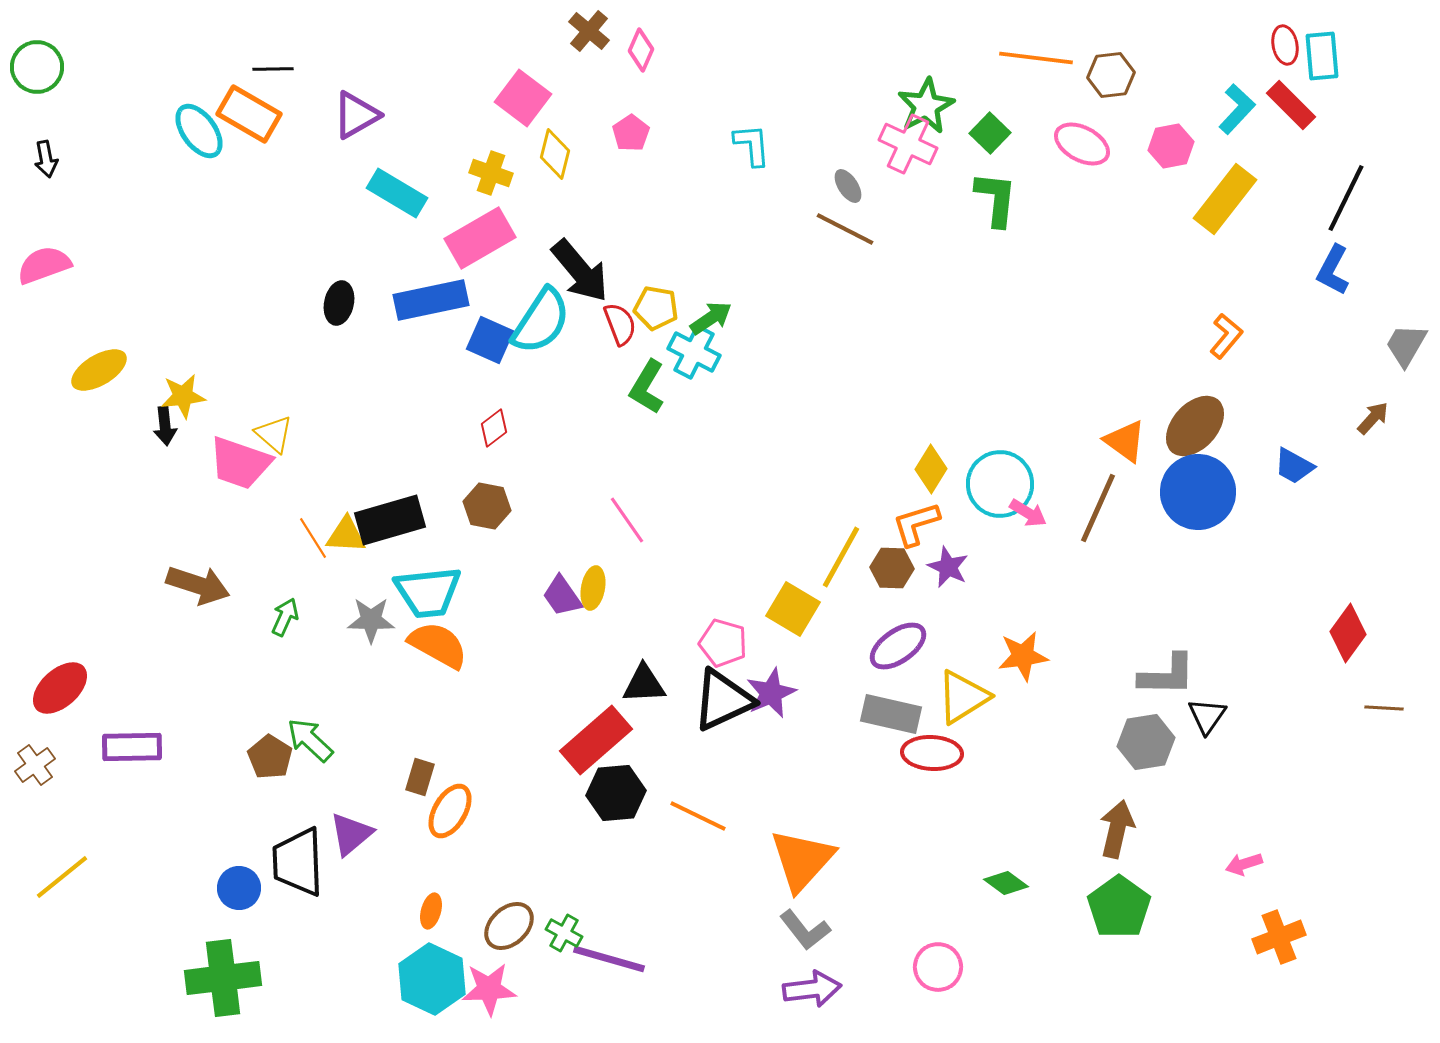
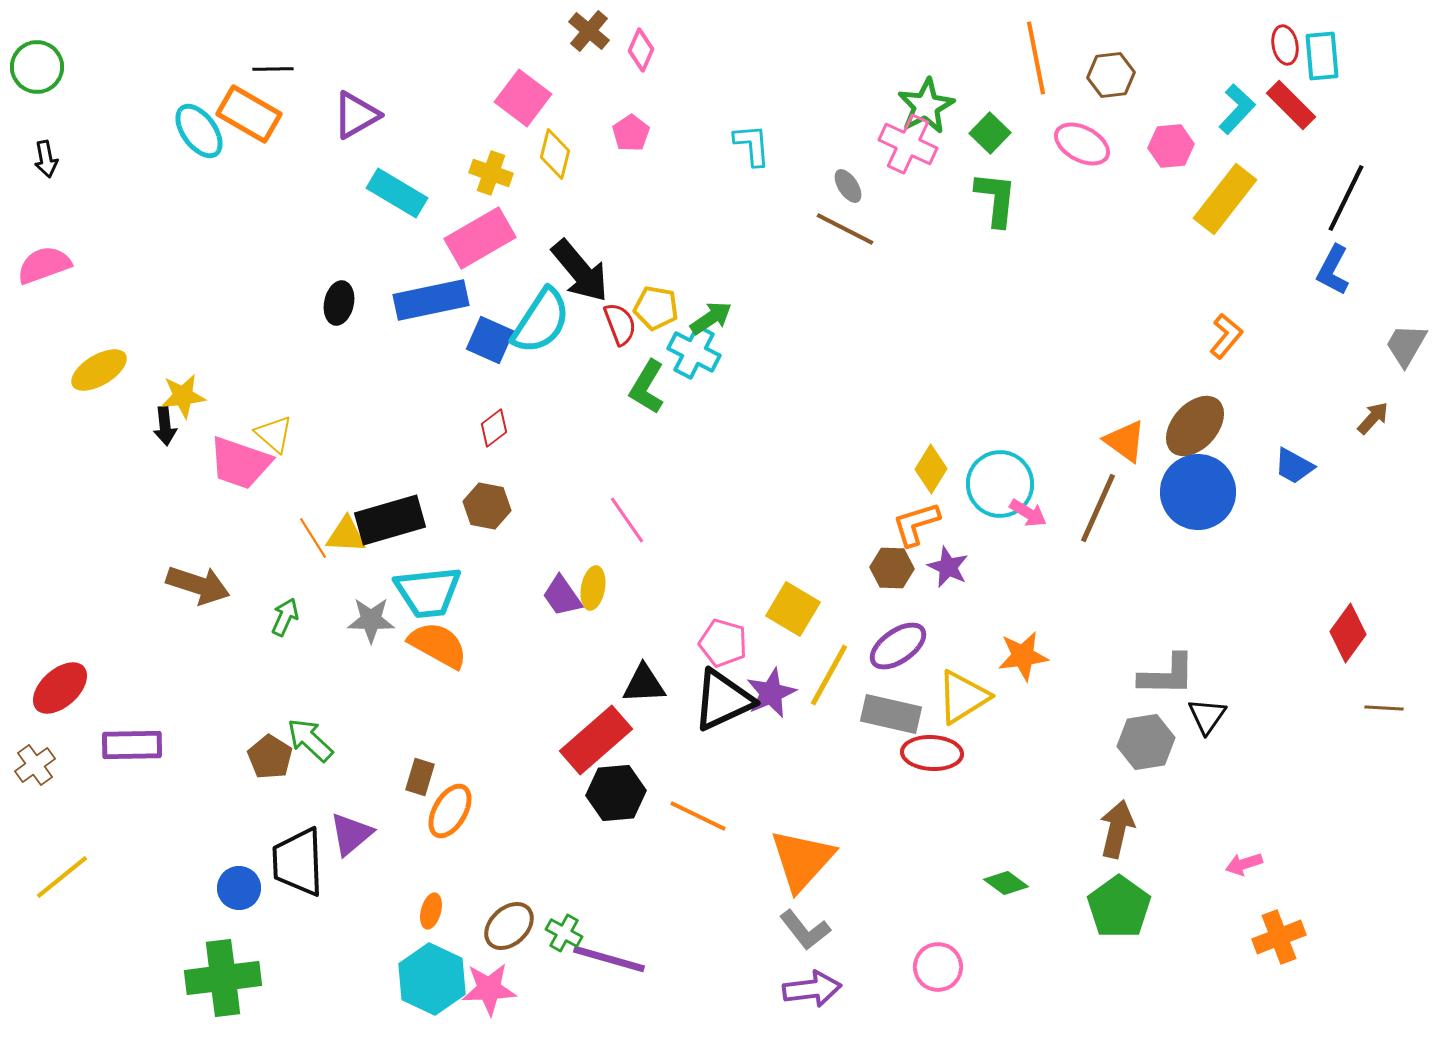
orange line at (1036, 58): rotated 72 degrees clockwise
pink hexagon at (1171, 146): rotated 6 degrees clockwise
yellow line at (841, 557): moved 12 px left, 118 px down
purple rectangle at (132, 747): moved 2 px up
